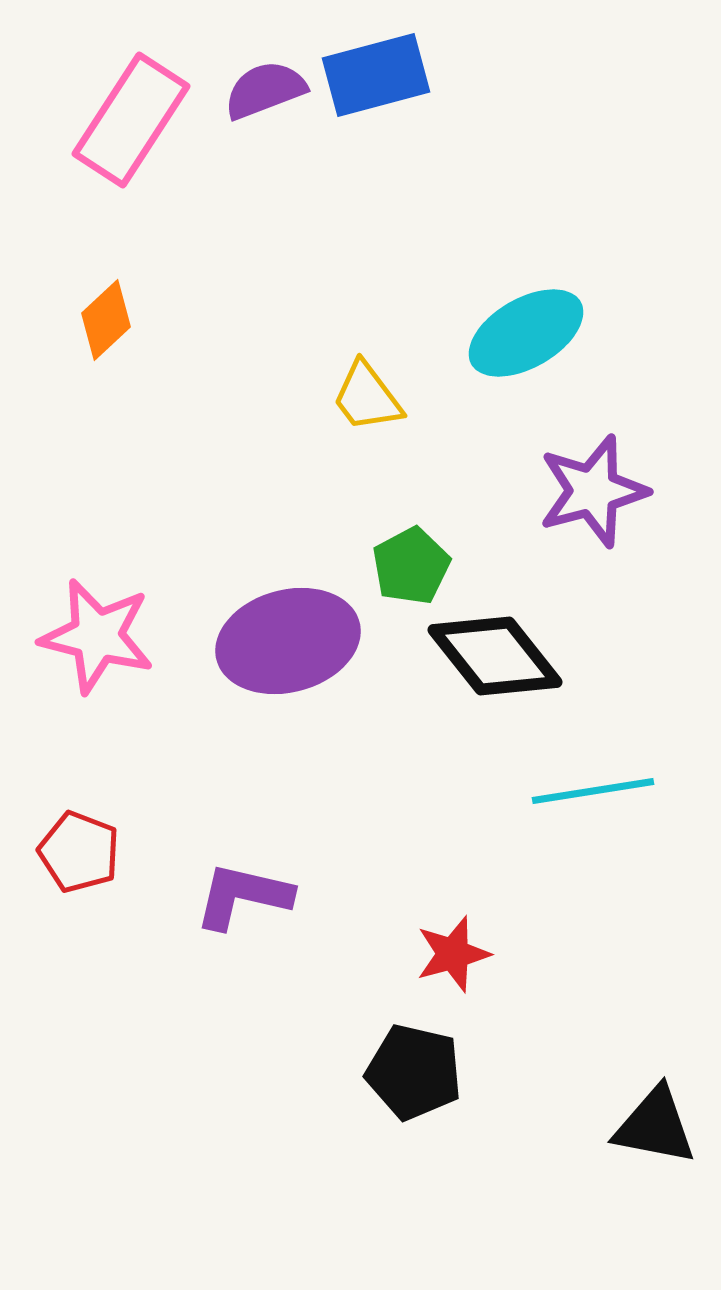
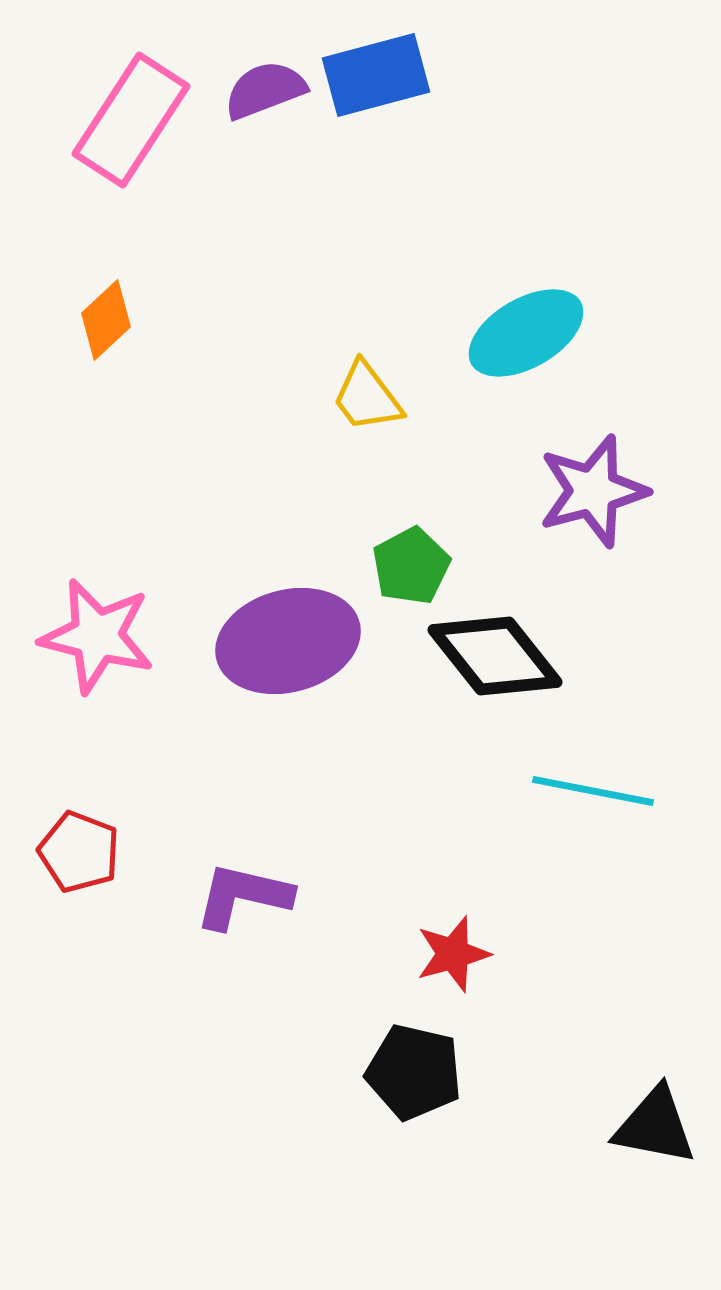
cyan line: rotated 20 degrees clockwise
